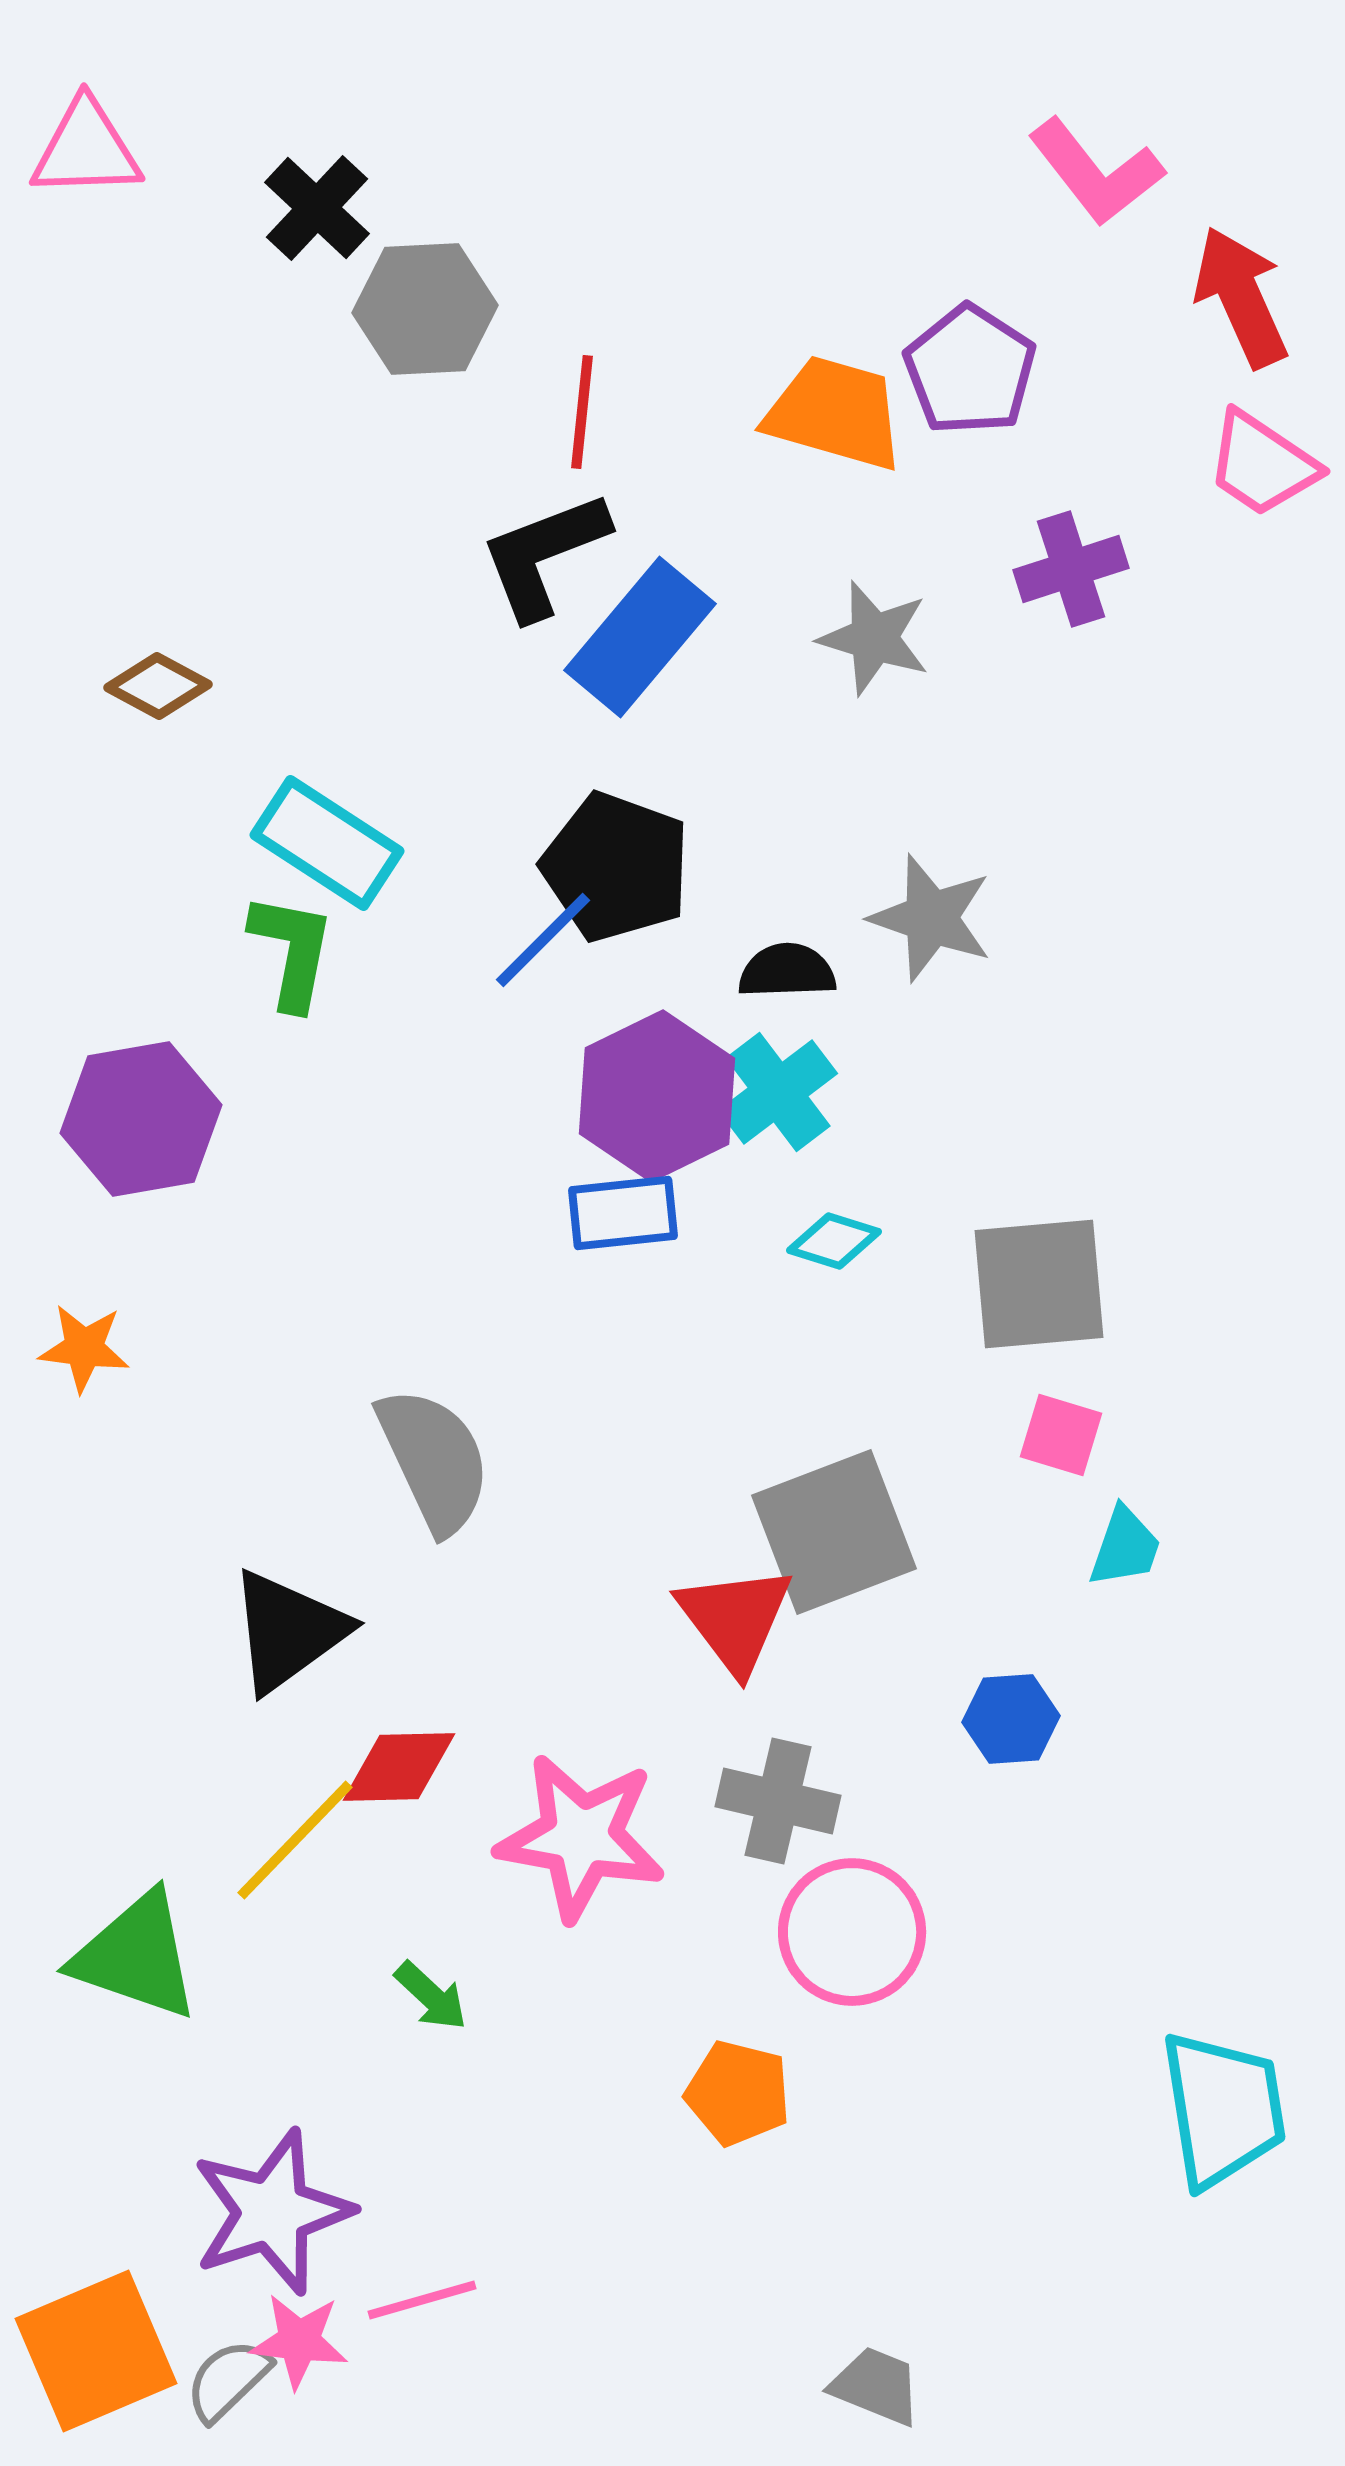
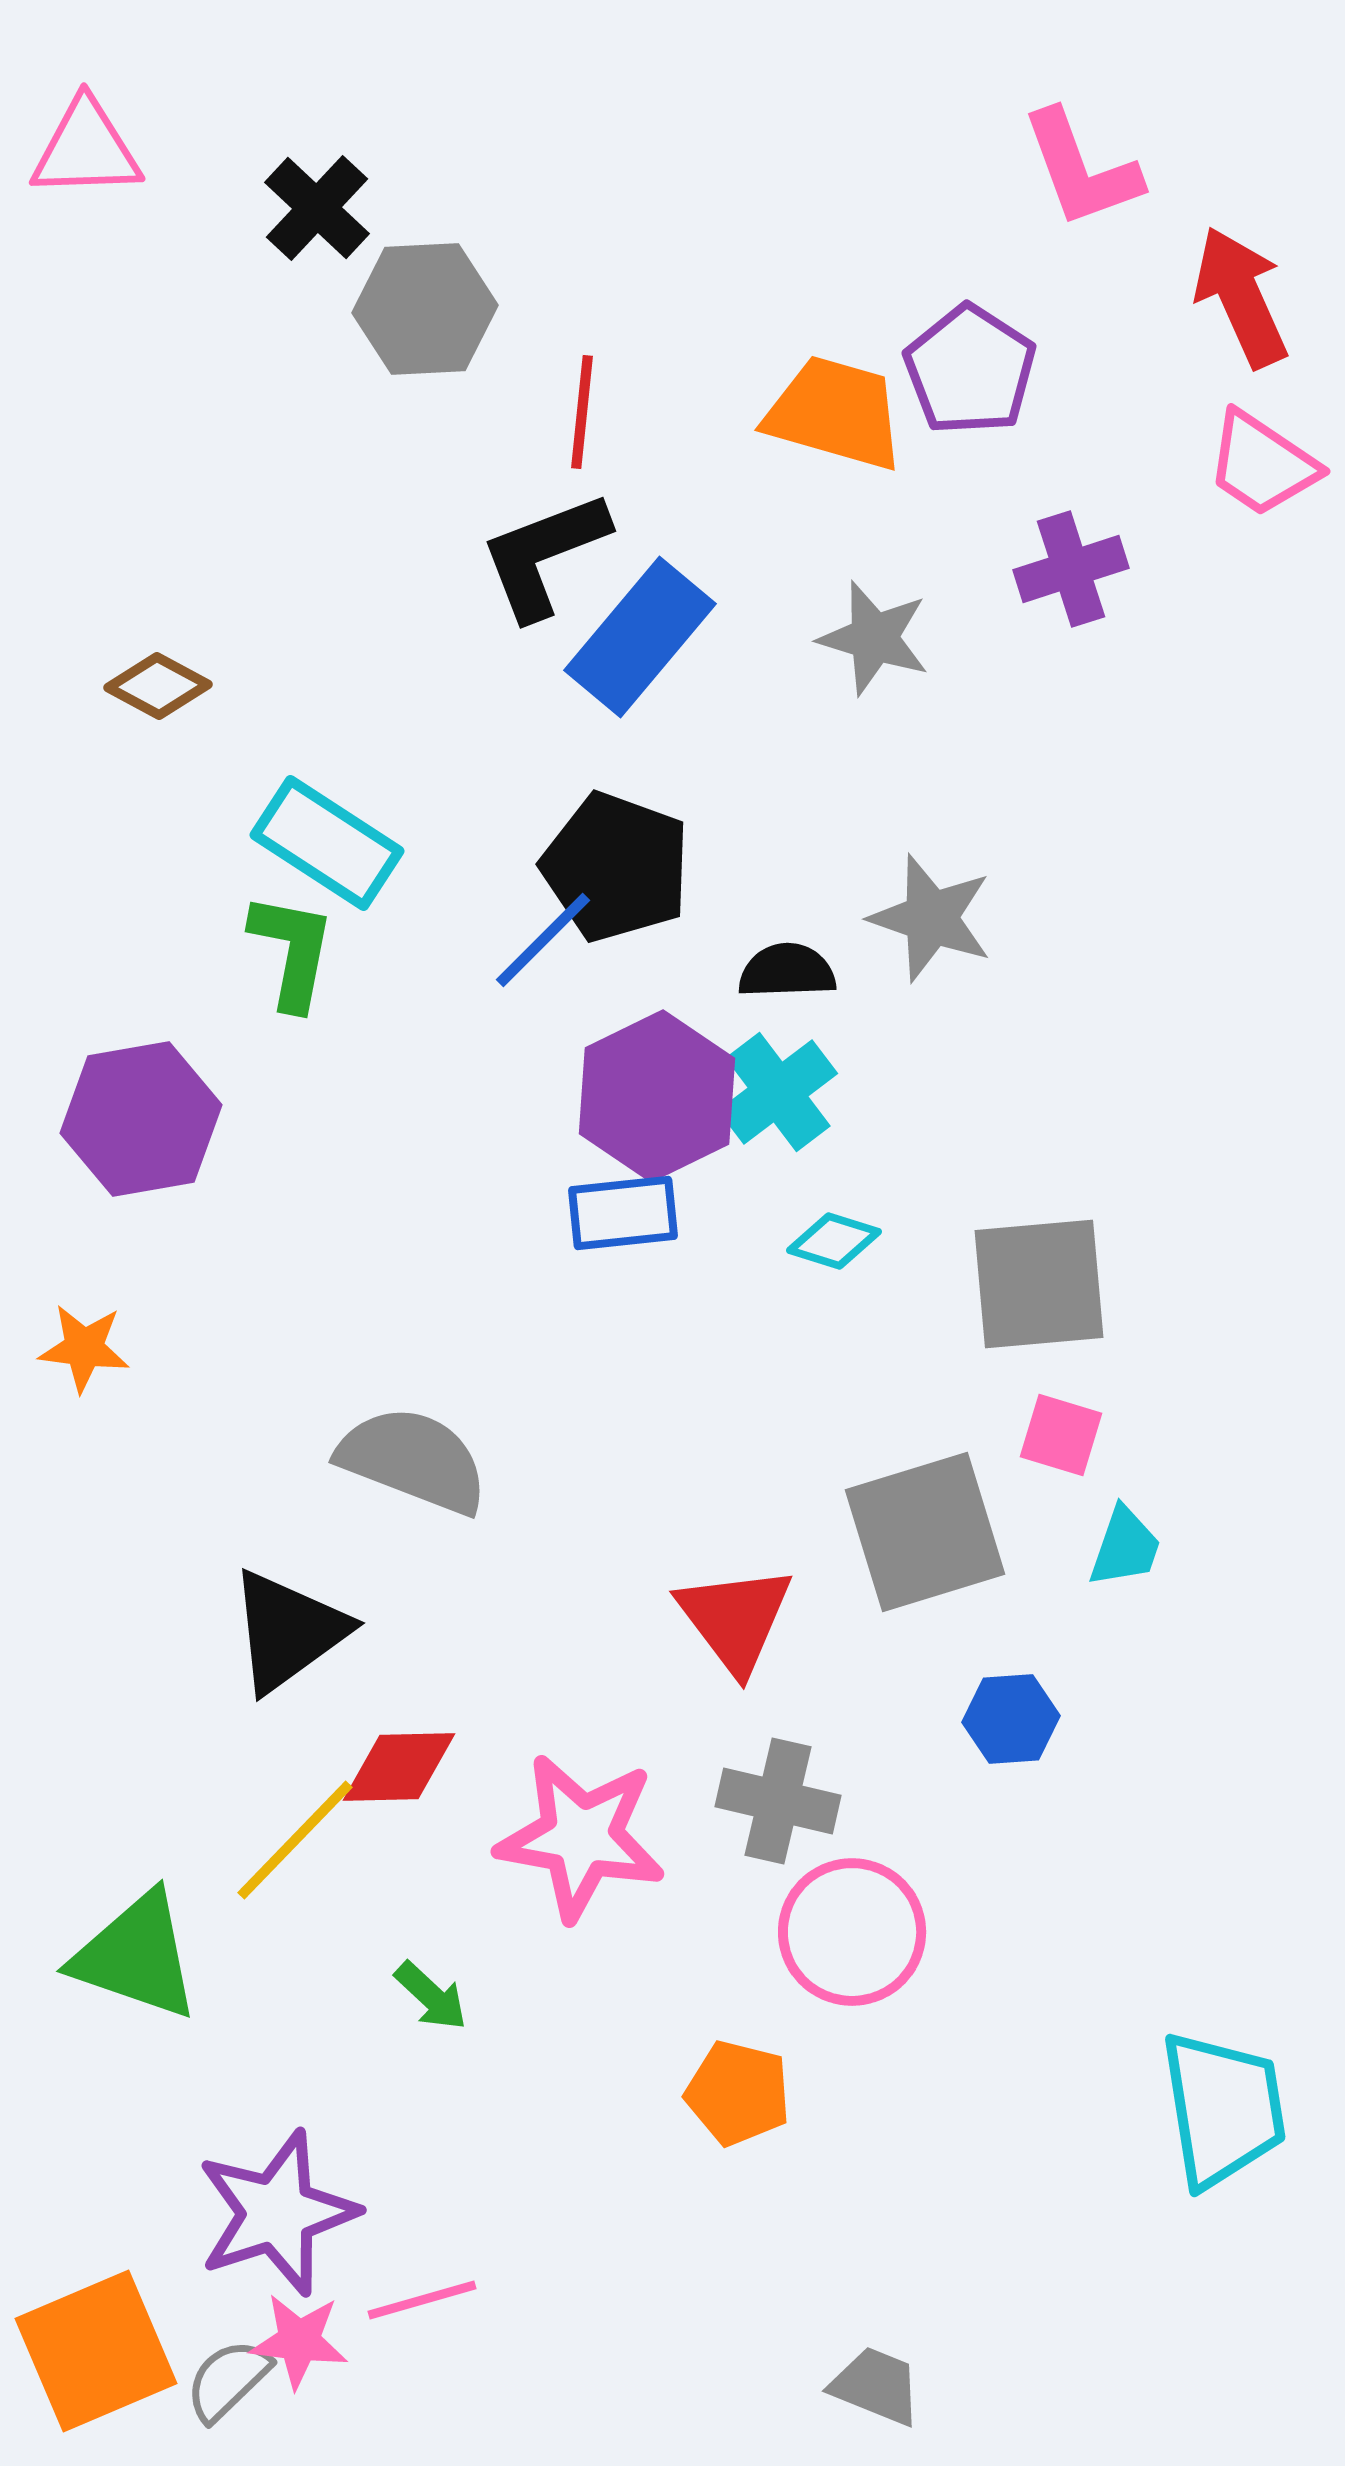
pink L-shape at (1096, 172): moved 15 px left, 3 px up; rotated 18 degrees clockwise
gray semicircle at (434, 1460): moved 21 px left; rotated 44 degrees counterclockwise
gray square at (834, 1532): moved 91 px right; rotated 4 degrees clockwise
purple star at (272, 2212): moved 5 px right, 1 px down
